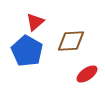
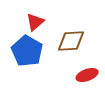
red ellipse: moved 1 px down; rotated 15 degrees clockwise
